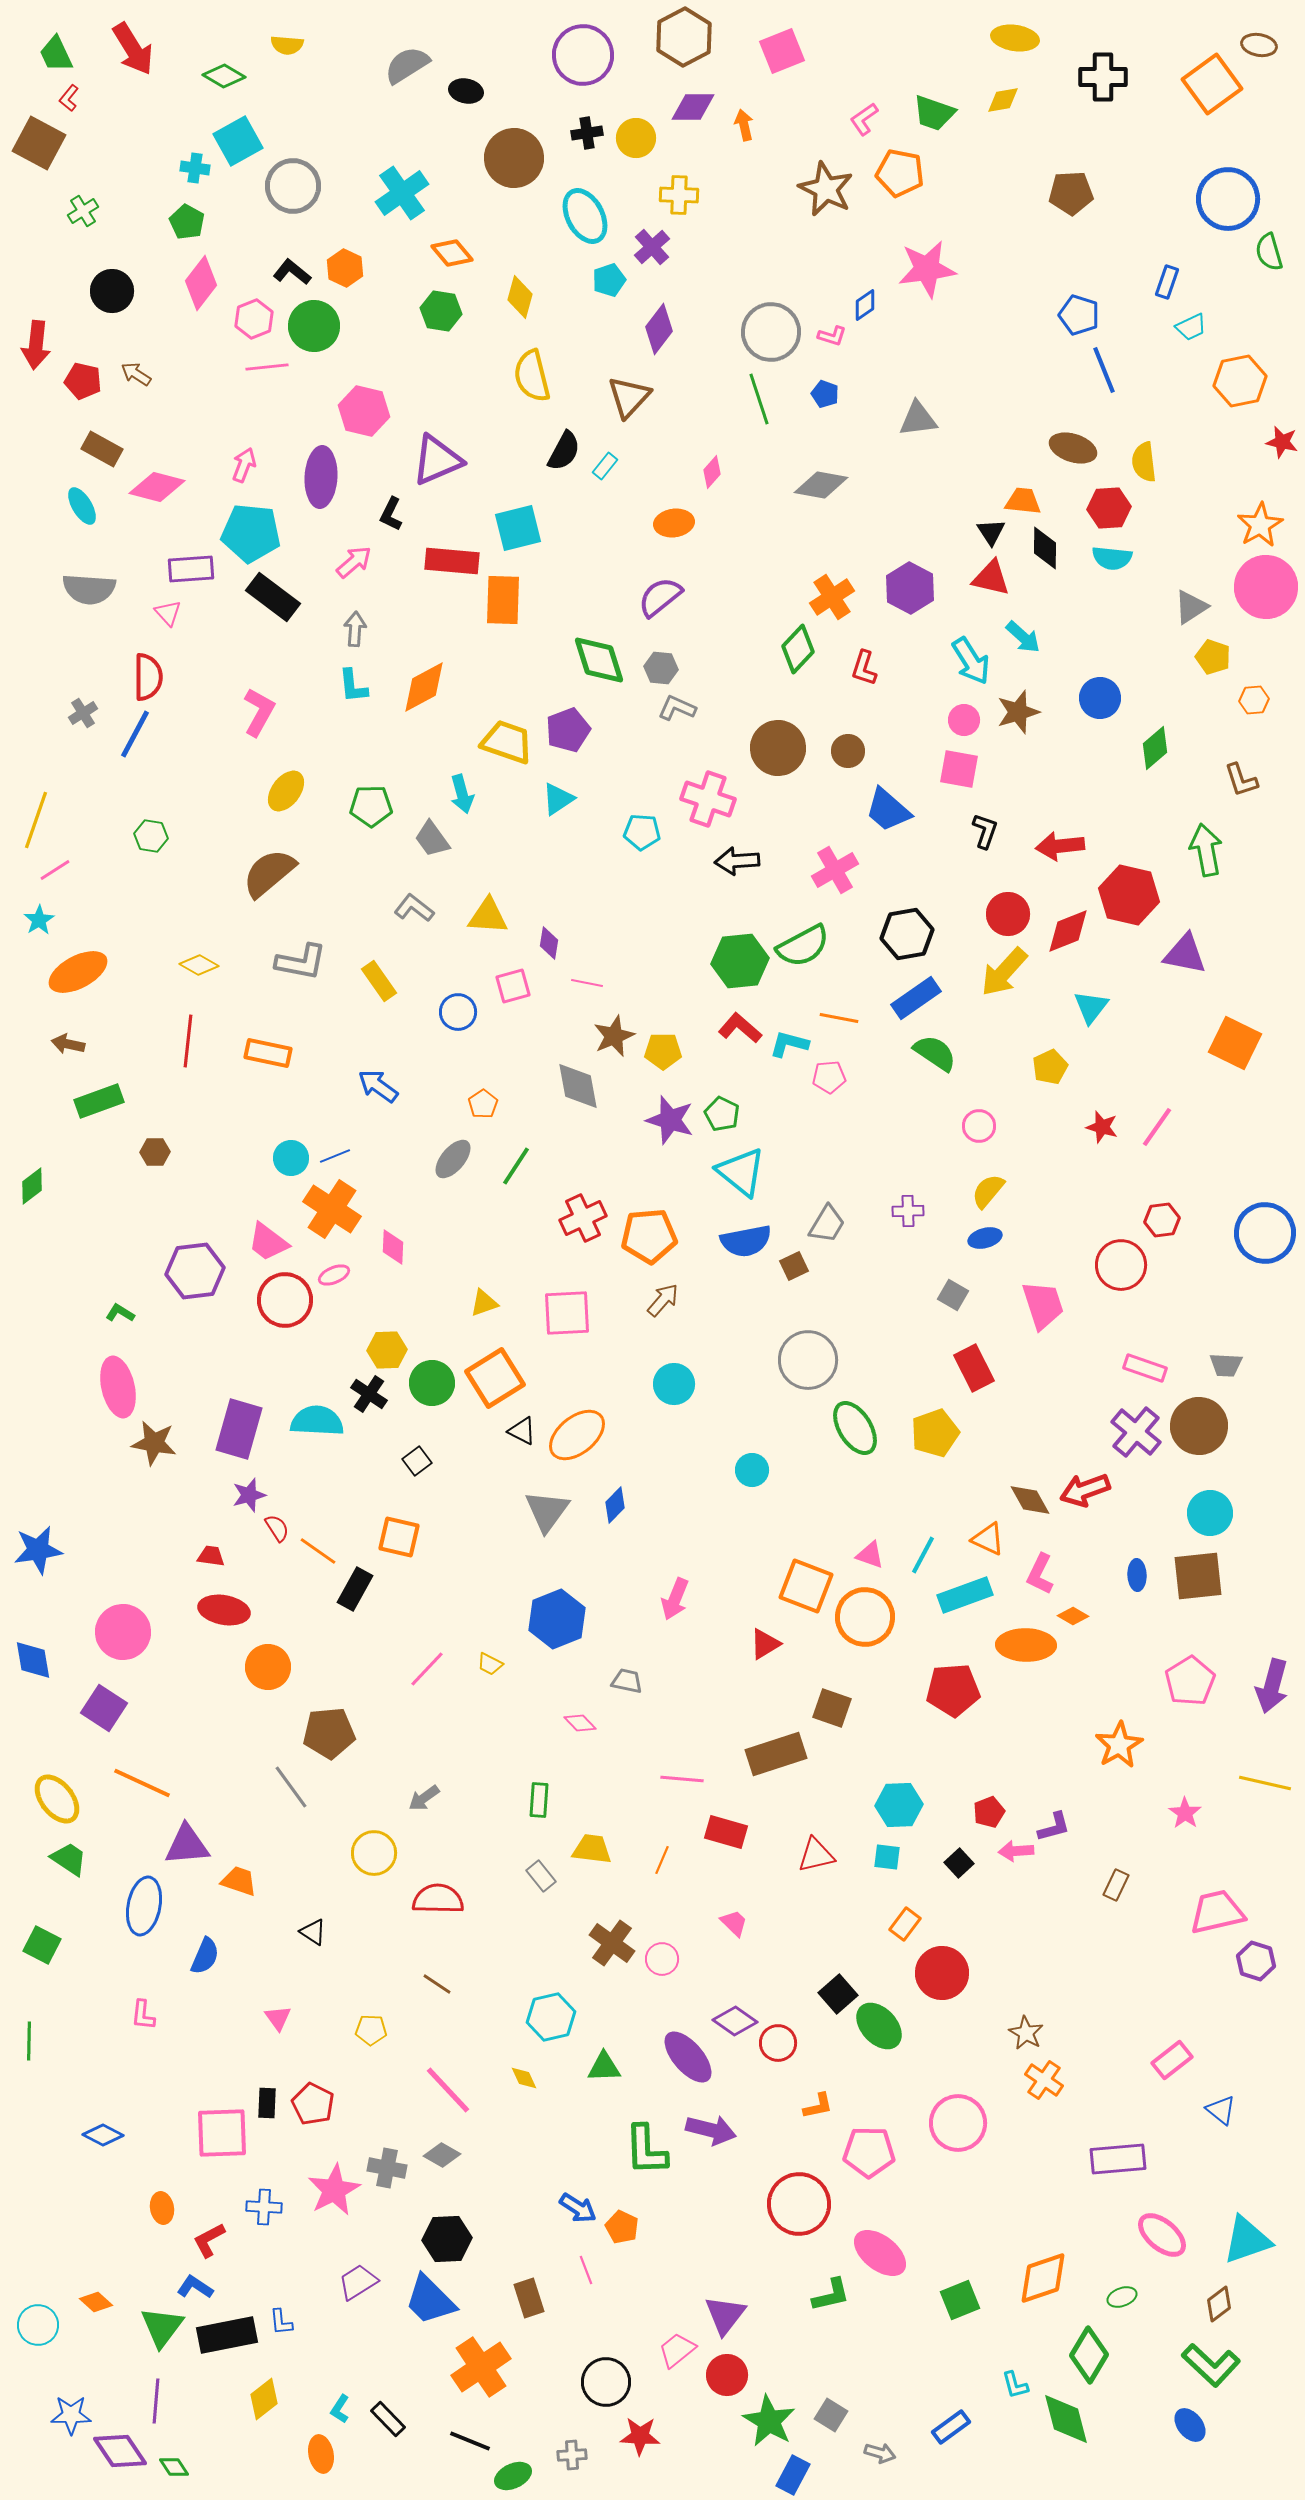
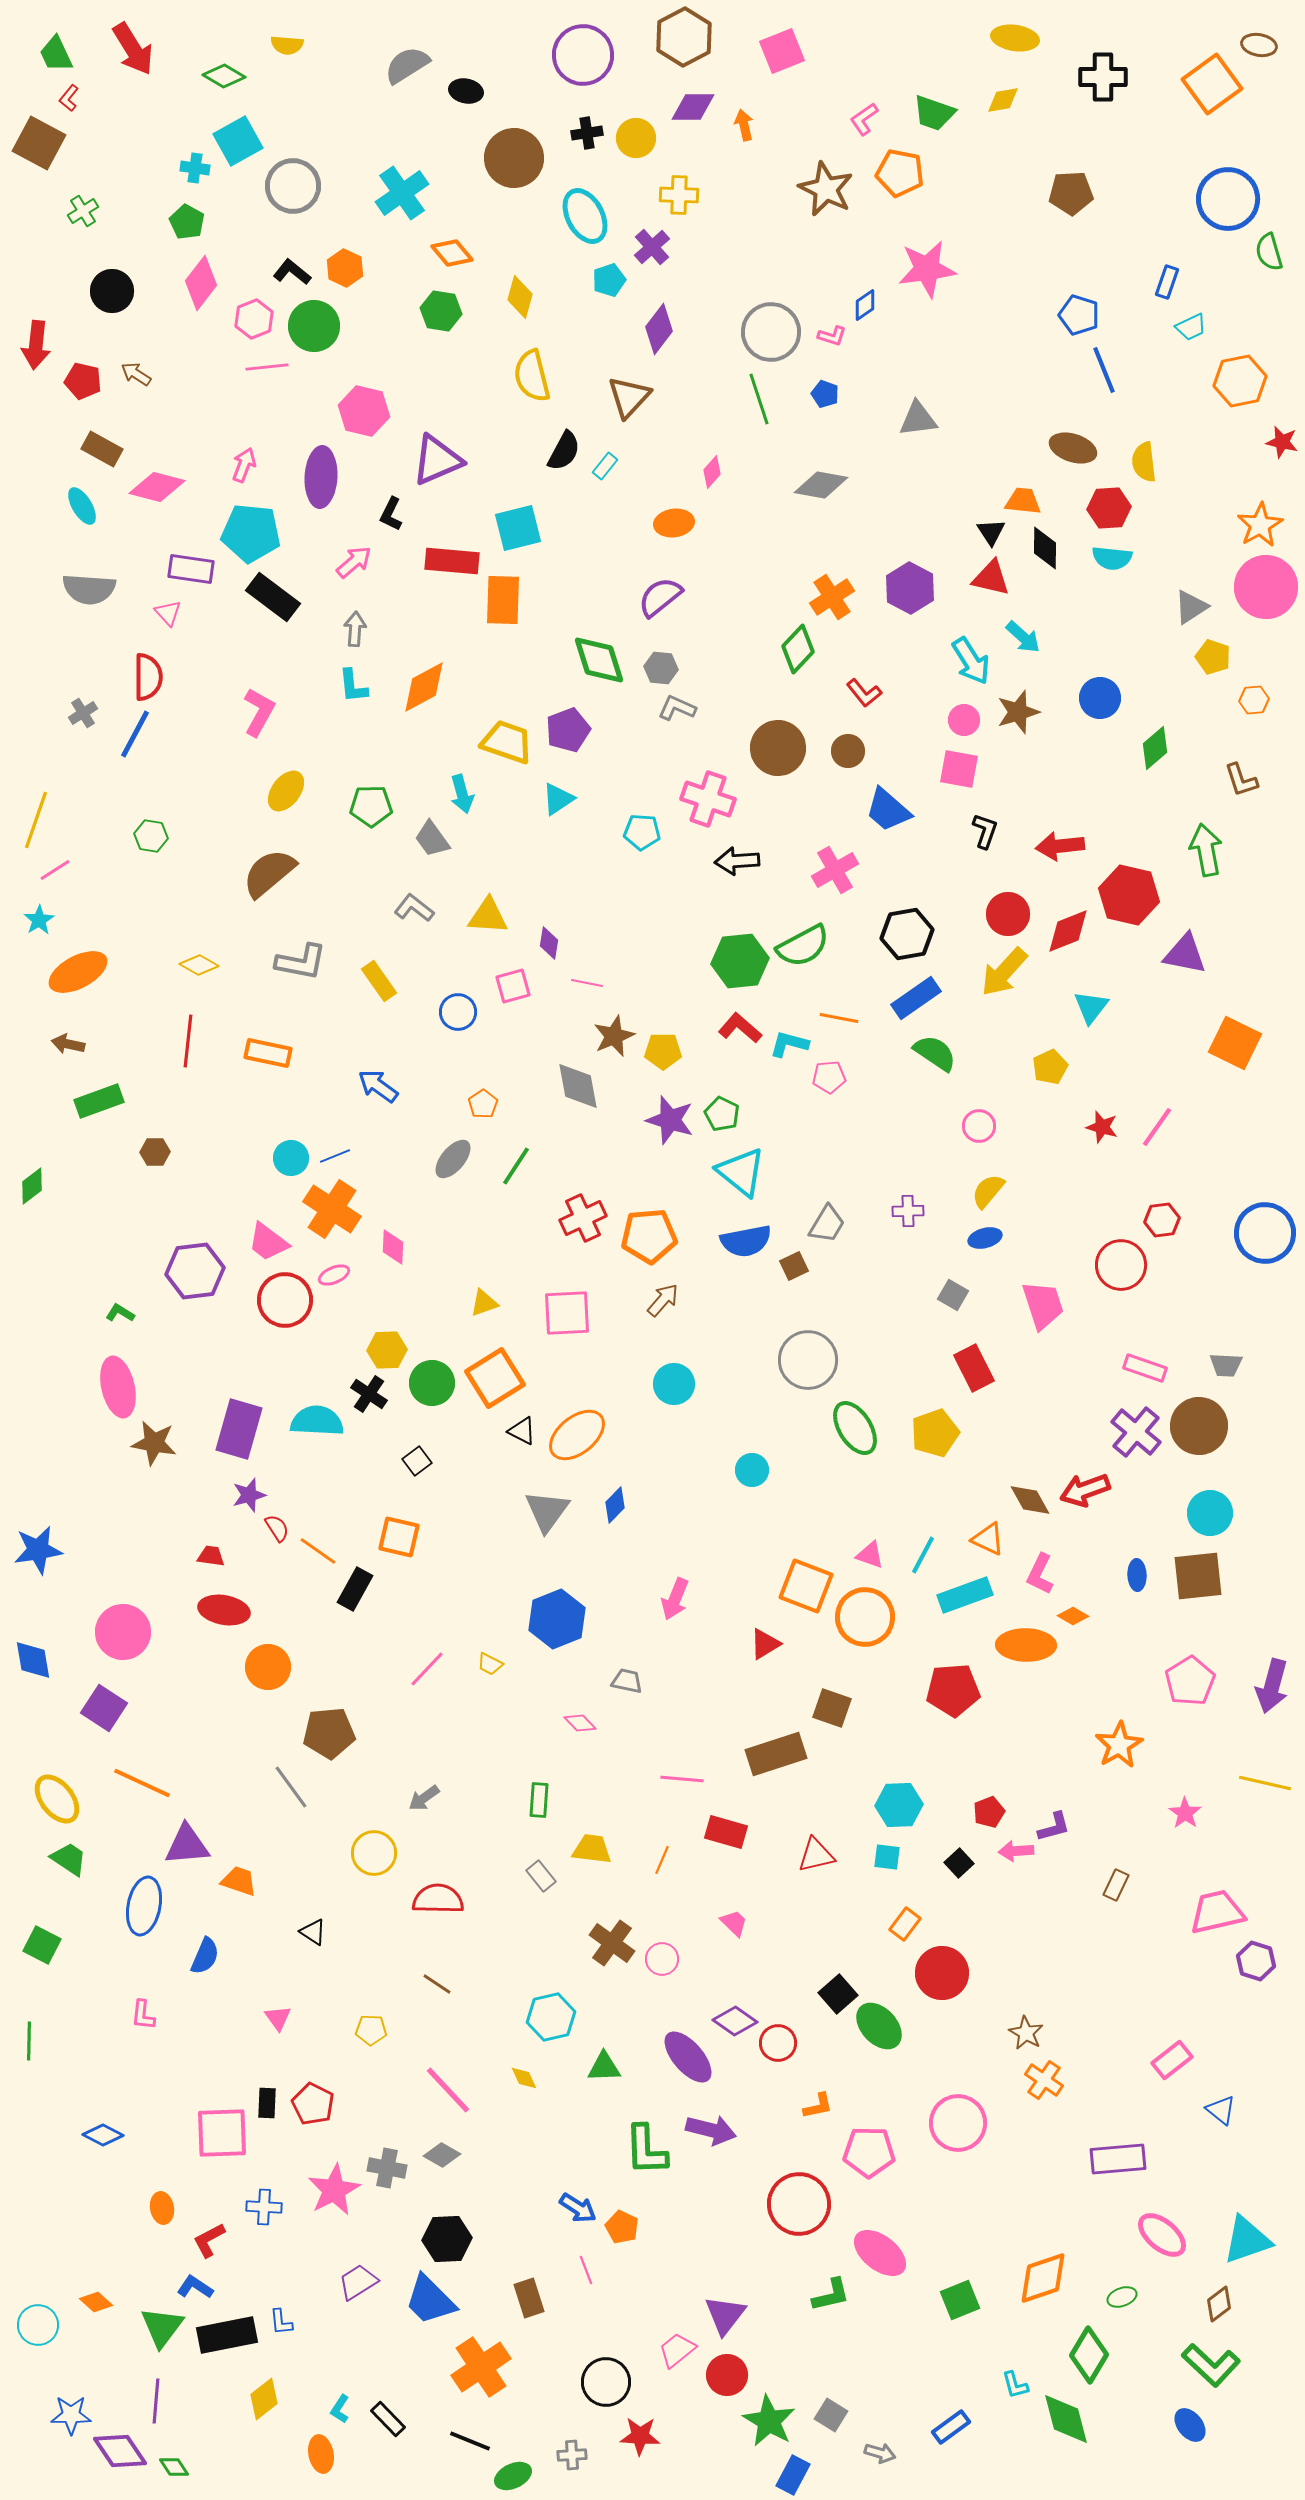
purple rectangle at (191, 569): rotated 12 degrees clockwise
red L-shape at (864, 668): moved 25 px down; rotated 57 degrees counterclockwise
